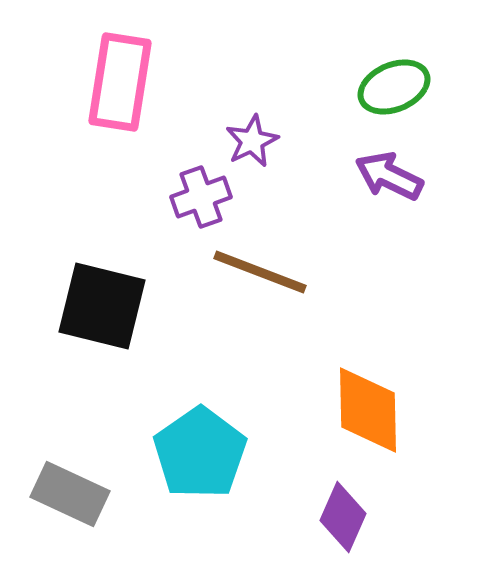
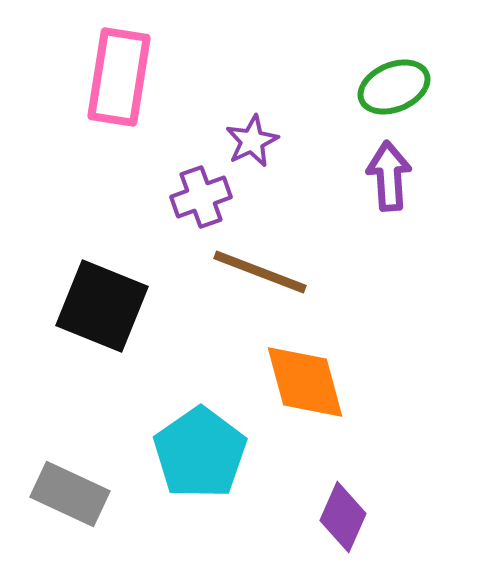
pink rectangle: moved 1 px left, 5 px up
purple arrow: rotated 60 degrees clockwise
black square: rotated 8 degrees clockwise
orange diamond: moved 63 px left, 28 px up; rotated 14 degrees counterclockwise
